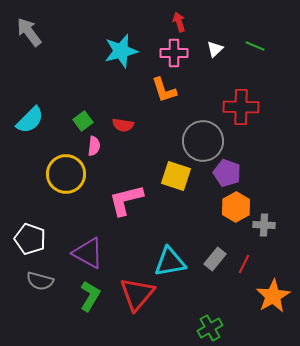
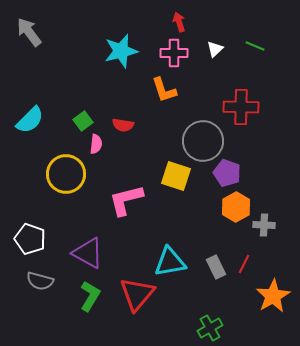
pink semicircle: moved 2 px right, 2 px up
gray rectangle: moved 1 px right, 8 px down; rotated 65 degrees counterclockwise
